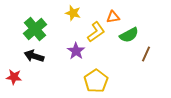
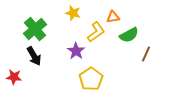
black arrow: rotated 138 degrees counterclockwise
yellow pentagon: moved 5 px left, 2 px up
